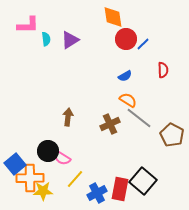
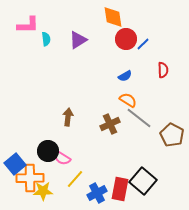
purple triangle: moved 8 px right
